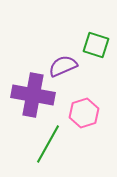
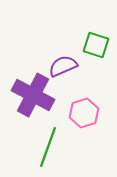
purple cross: rotated 18 degrees clockwise
green line: moved 3 px down; rotated 9 degrees counterclockwise
